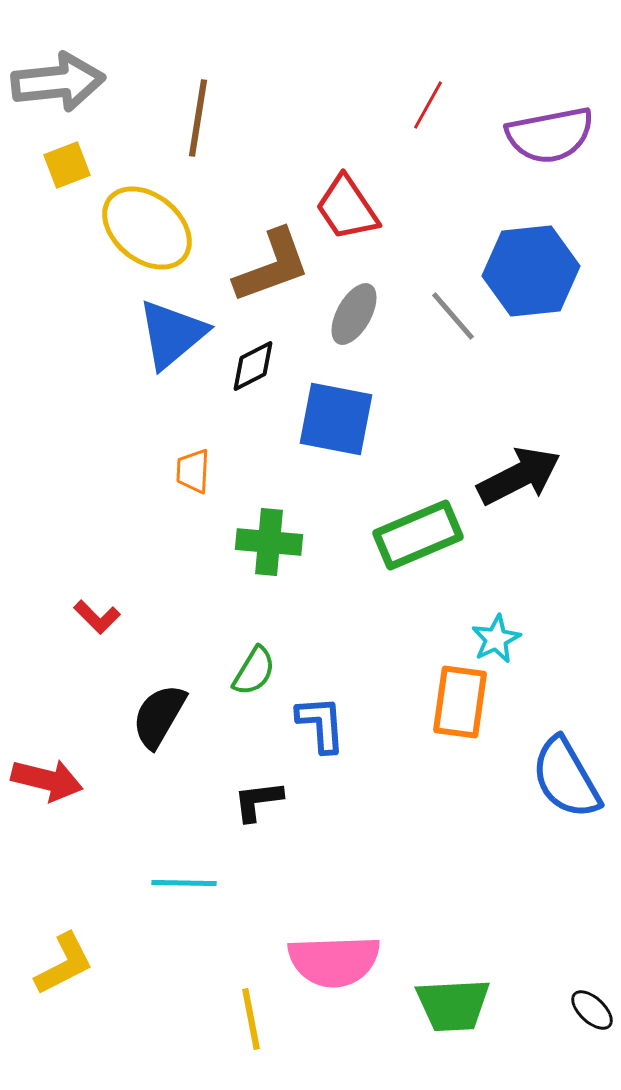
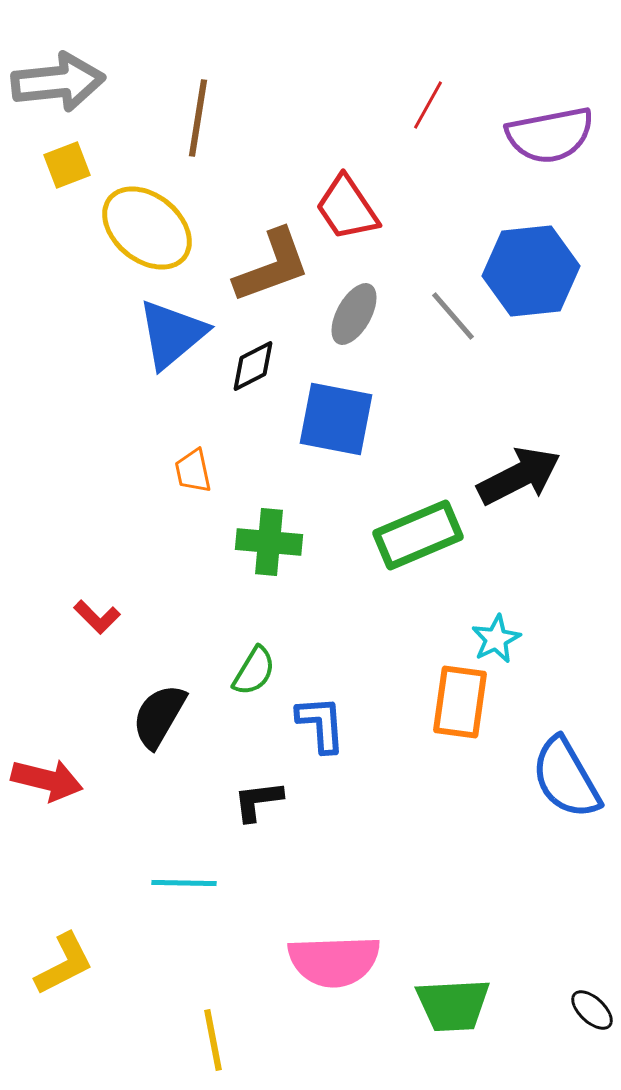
orange trapezoid: rotated 15 degrees counterclockwise
yellow line: moved 38 px left, 21 px down
